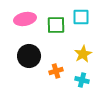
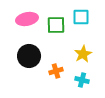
pink ellipse: moved 2 px right
